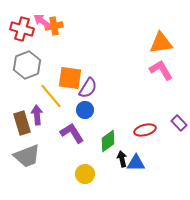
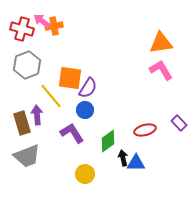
black arrow: moved 1 px right, 1 px up
